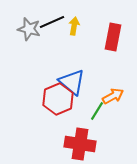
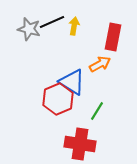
blue triangle: rotated 8 degrees counterclockwise
orange arrow: moved 13 px left, 32 px up
